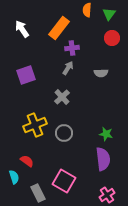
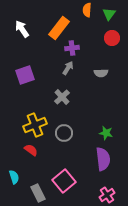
purple square: moved 1 px left
green star: moved 1 px up
red semicircle: moved 4 px right, 11 px up
pink square: rotated 20 degrees clockwise
